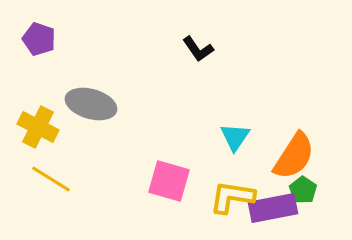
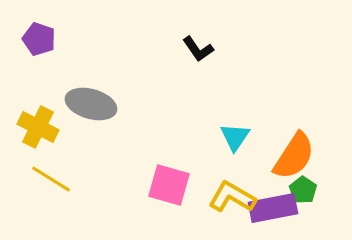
pink square: moved 4 px down
yellow L-shape: rotated 21 degrees clockwise
